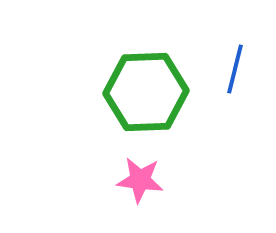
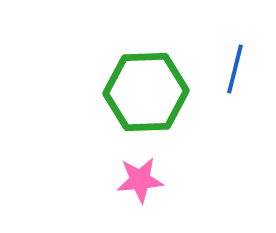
pink star: rotated 12 degrees counterclockwise
